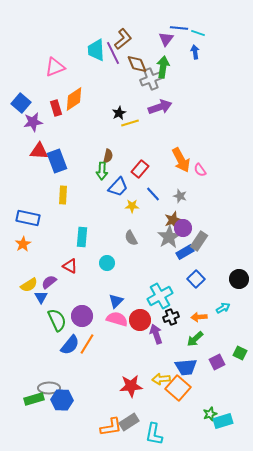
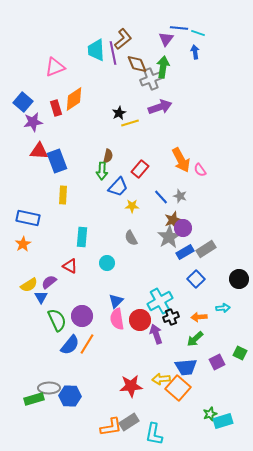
purple line at (113, 53): rotated 15 degrees clockwise
blue square at (21, 103): moved 2 px right, 1 px up
blue line at (153, 194): moved 8 px right, 3 px down
gray rectangle at (199, 241): moved 7 px right, 8 px down; rotated 24 degrees clockwise
cyan cross at (160, 296): moved 5 px down
cyan arrow at (223, 308): rotated 24 degrees clockwise
pink semicircle at (117, 319): rotated 115 degrees counterclockwise
blue hexagon at (62, 400): moved 8 px right, 4 px up
